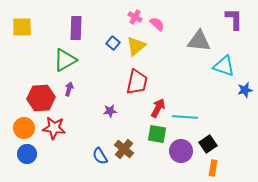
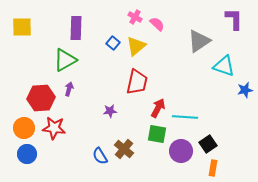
gray triangle: rotated 40 degrees counterclockwise
